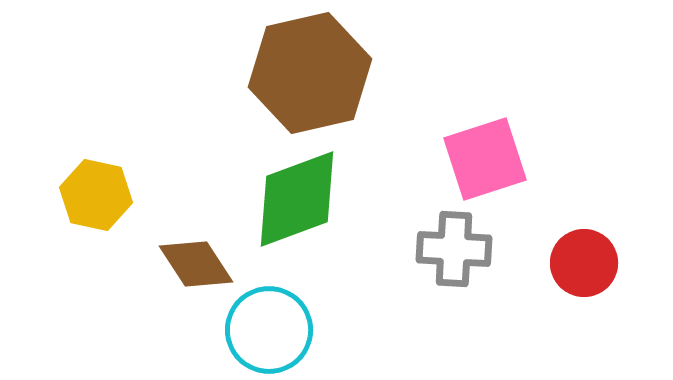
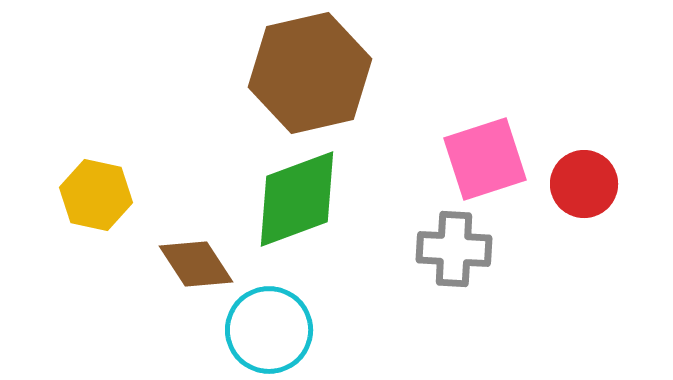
red circle: moved 79 px up
